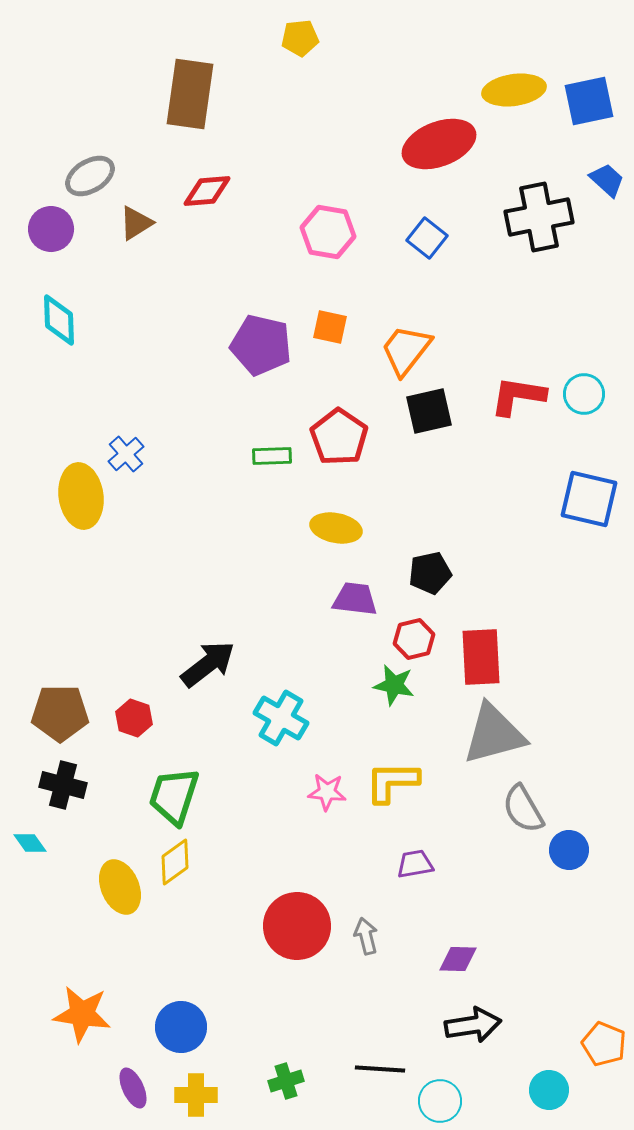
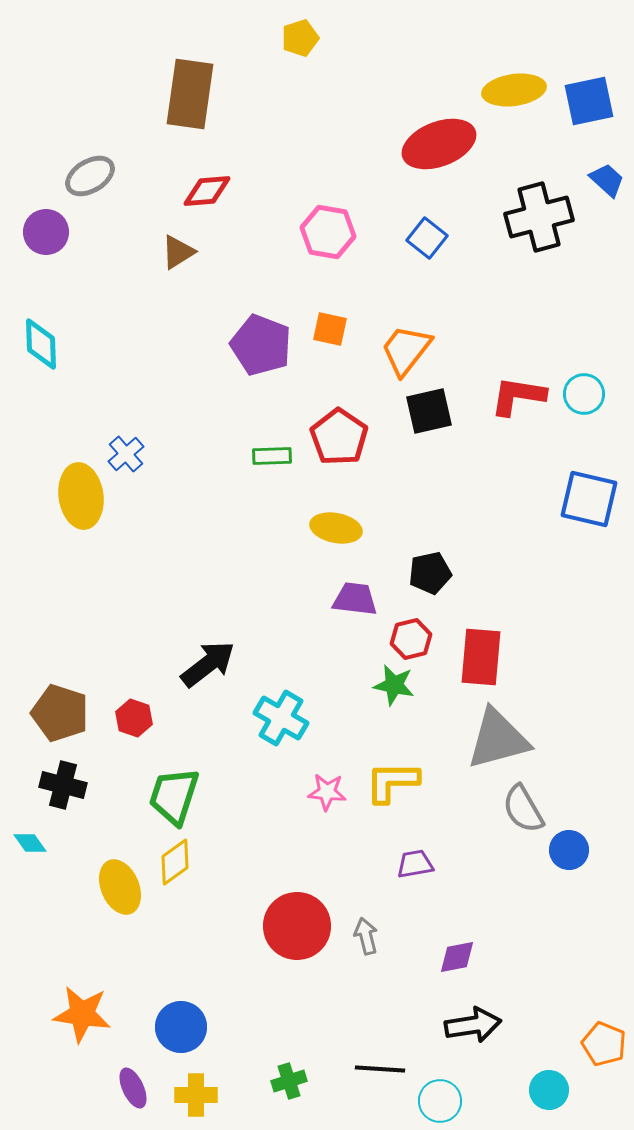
yellow pentagon at (300, 38): rotated 12 degrees counterclockwise
black cross at (539, 217): rotated 4 degrees counterclockwise
brown triangle at (136, 223): moved 42 px right, 29 px down
purple circle at (51, 229): moved 5 px left, 3 px down
cyan diamond at (59, 320): moved 18 px left, 24 px down
orange square at (330, 327): moved 2 px down
purple pentagon at (261, 345): rotated 8 degrees clockwise
red hexagon at (414, 639): moved 3 px left
red rectangle at (481, 657): rotated 8 degrees clockwise
brown pentagon at (60, 713): rotated 18 degrees clockwise
gray triangle at (494, 734): moved 4 px right, 5 px down
purple diamond at (458, 959): moved 1 px left, 2 px up; rotated 12 degrees counterclockwise
green cross at (286, 1081): moved 3 px right
